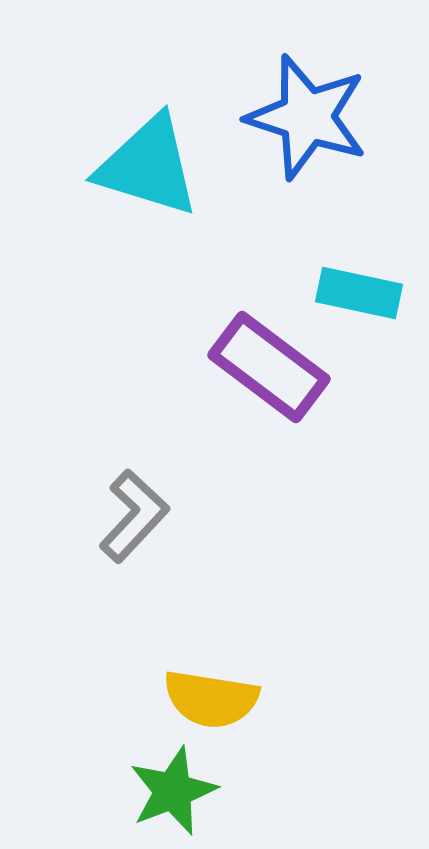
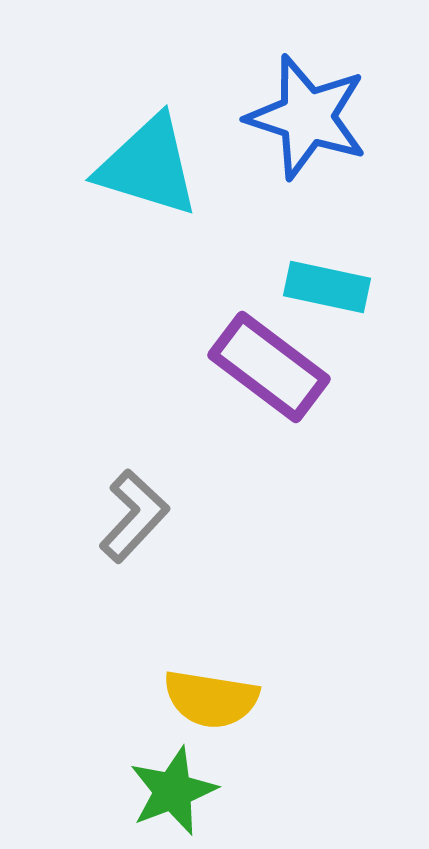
cyan rectangle: moved 32 px left, 6 px up
